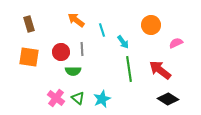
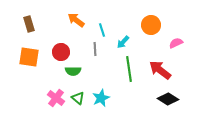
cyan arrow: rotated 80 degrees clockwise
gray line: moved 13 px right
cyan star: moved 1 px left, 1 px up
